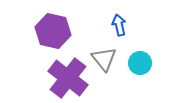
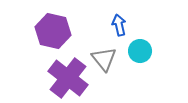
cyan circle: moved 12 px up
